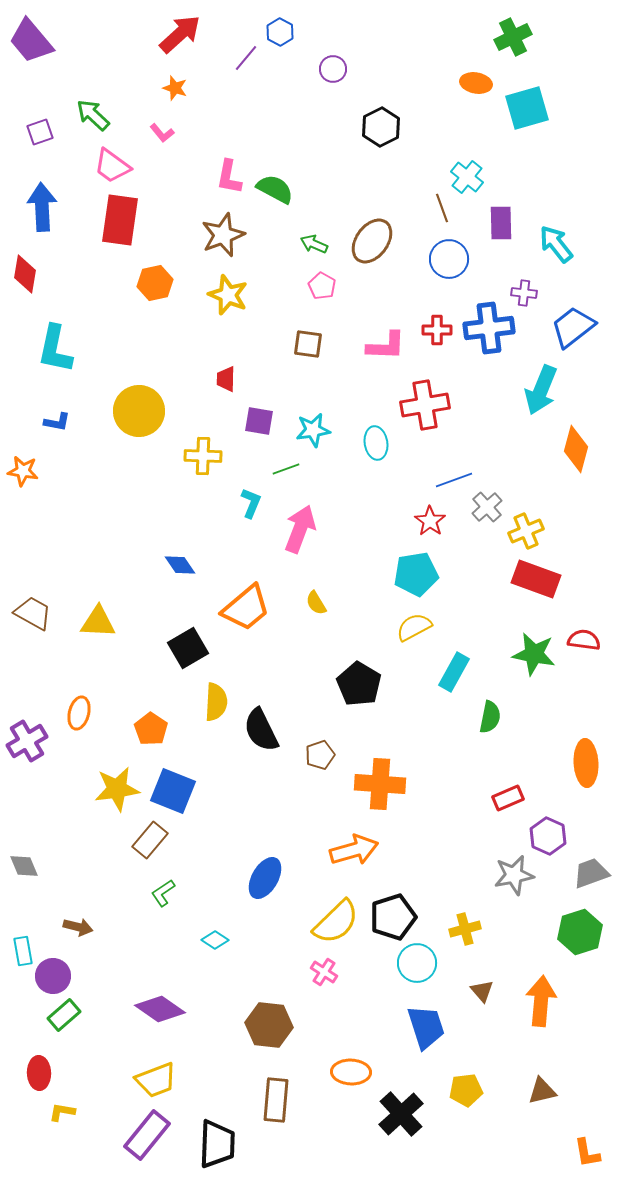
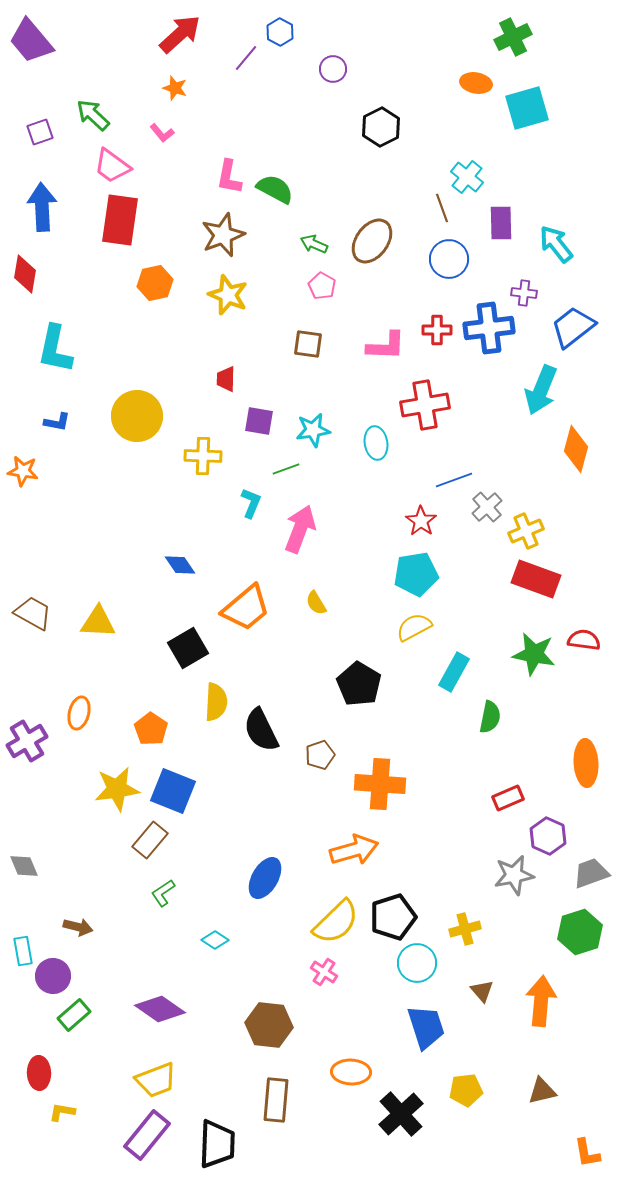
yellow circle at (139, 411): moved 2 px left, 5 px down
red star at (430, 521): moved 9 px left
green rectangle at (64, 1015): moved 10 px right
